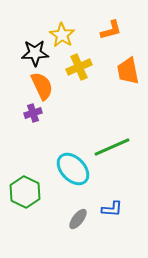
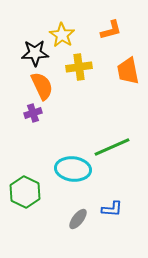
yellow cross: rotated 15 degrees clockwise
cyan ellipse: rotated 40 degrees counterclockwise
